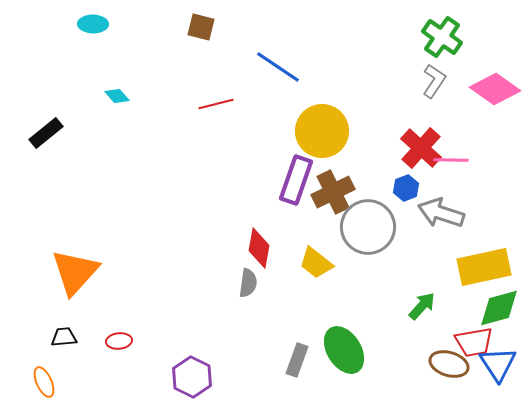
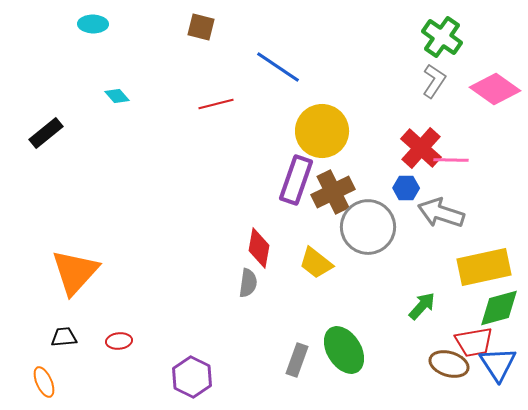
blue hexagon: rotated 20 degrees clockwise
